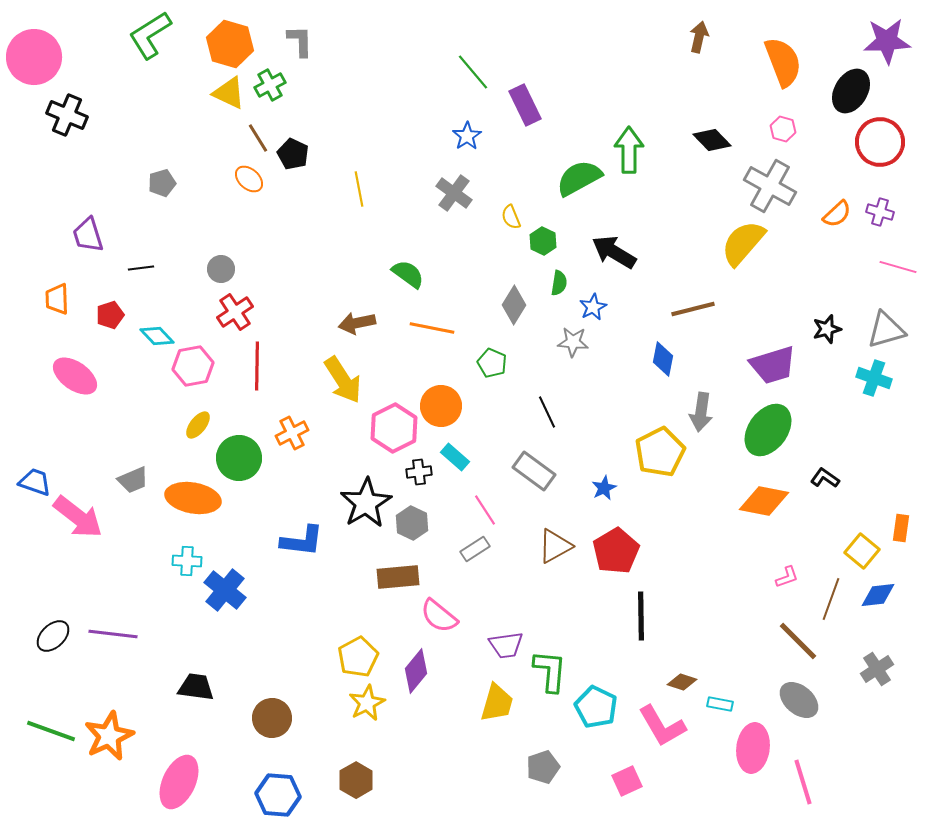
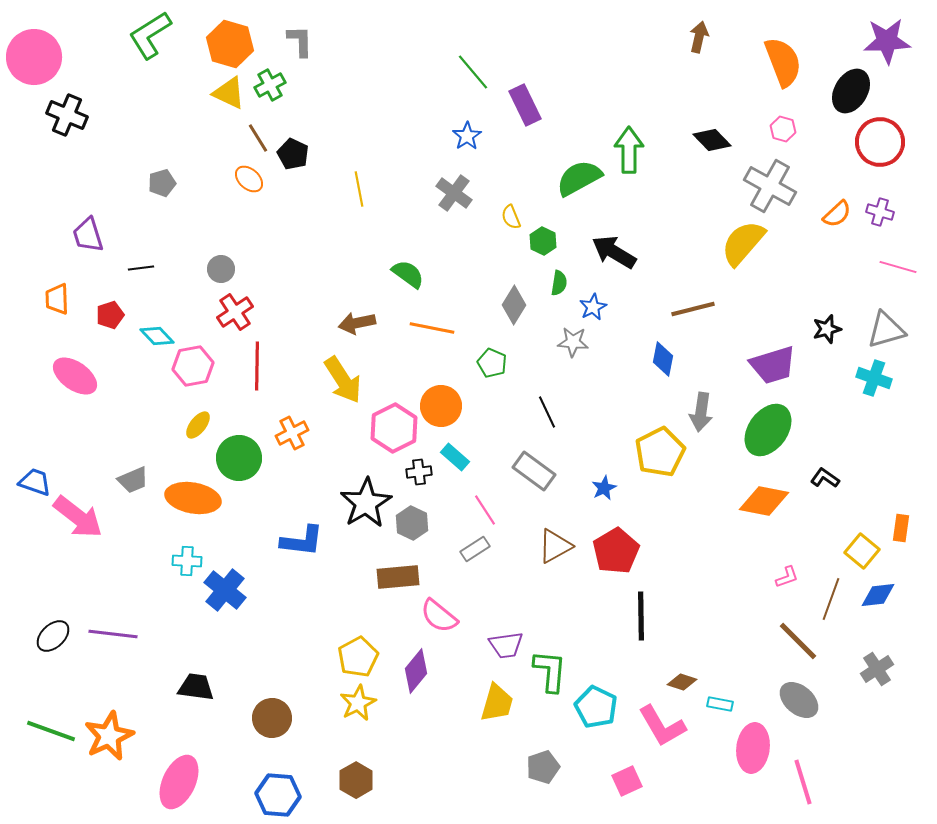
yellow star at (367, 703): moved 9 px left
